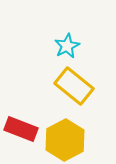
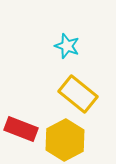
cyan star: rotated 25 degrees counterclockwise
yellow rectangle: moved 4 px right, 8 px down
